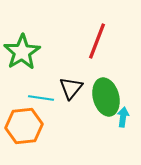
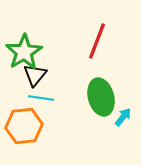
green star: moved 2 px right
black triangle: moved 36 px left, 13 px up
green ellipse: moved 5 px left
cyan arrow: rotated 30 degrees clockwise
